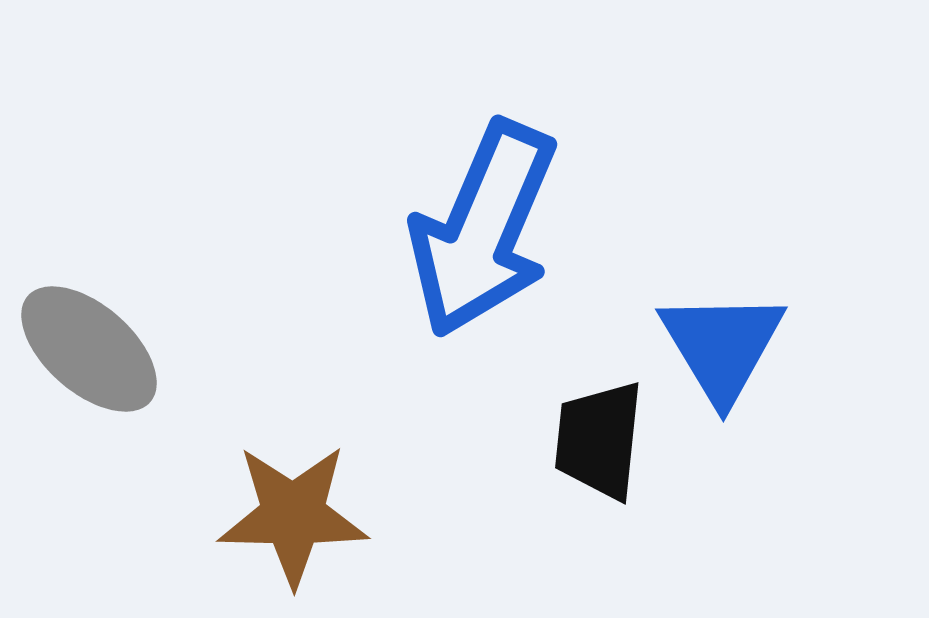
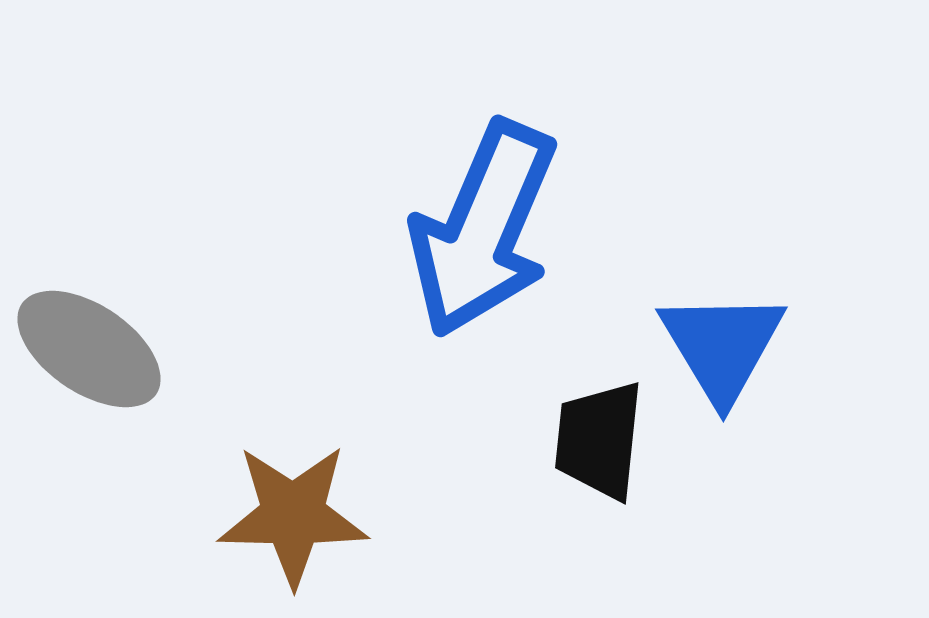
gray ellipse: rotated 7 degrees counterclockwise
